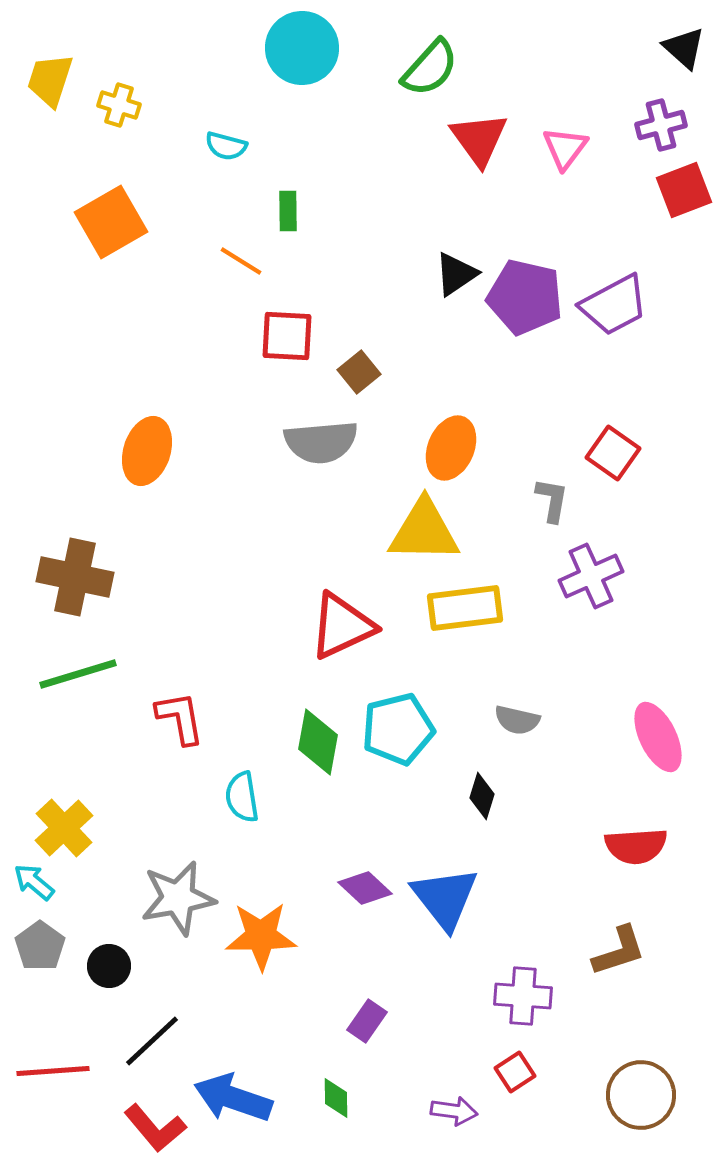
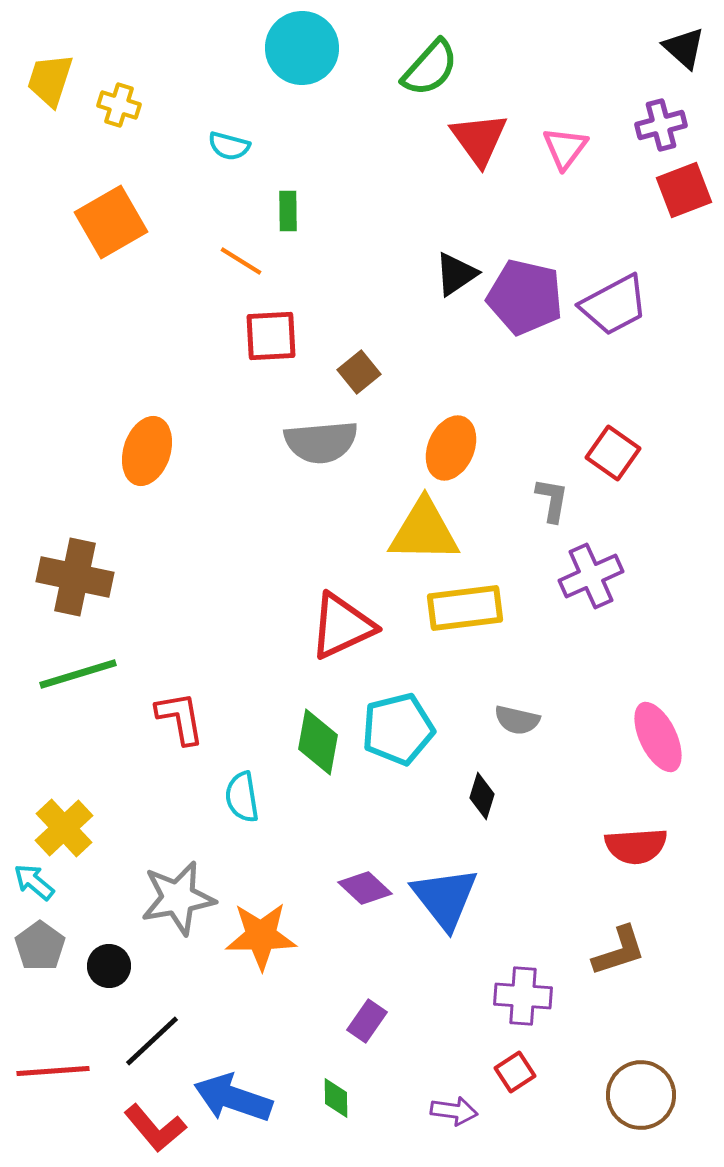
cyan semicircle at (226, 146): moved 3 px right
red square at (287, 336): moved 16 px left; rotated 6 degrees counterclockwise
